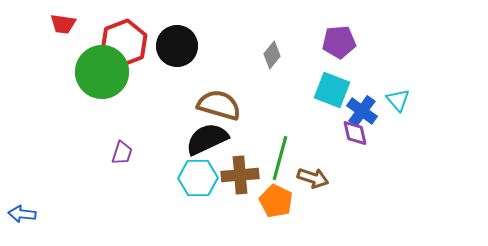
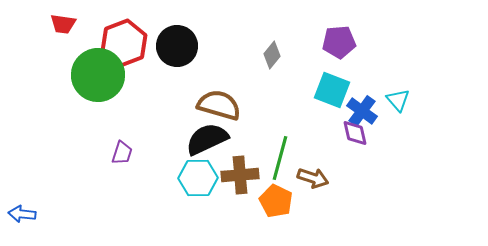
green circle: moved 4 px left, 3 px down
